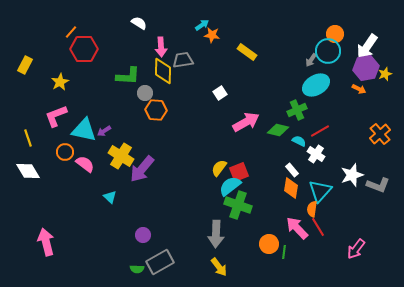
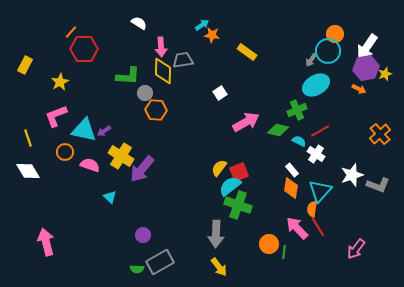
pink semicircle at (85, 164): moved 5 px right, 1 px down; rotated 18 degrees counterclockwise
